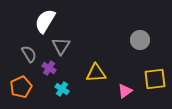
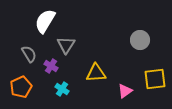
gray triangle: moved 5 px right, 1 px up
purple cross: moved 2 px right, 2 px up
